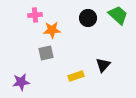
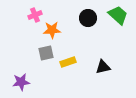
pink cross: rotated 16 degrees counterclockwise
black triangle: moved 2 px down; rotated 35 degrees clockwise
yellow rectangle: moved 8 px left, 14 px up
